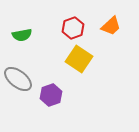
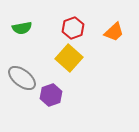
orange trapezoid: moved 3 px right, 6 px down
green semicircle: moved 7 px up
yellow square: moved 10 px left, 1 px up; rotated 8 degrees clockwise
gray ellipse: moved 4 px right, 1 px up
